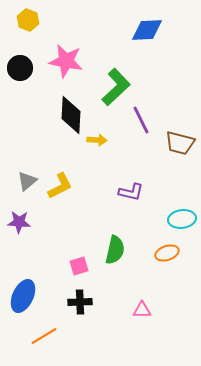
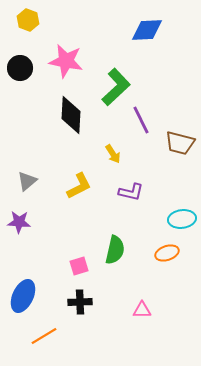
yellow arrow: moved 16 px right, 14 px down; rotated 54 degrees clockwise
yellow L-shape: moved 19 px right
